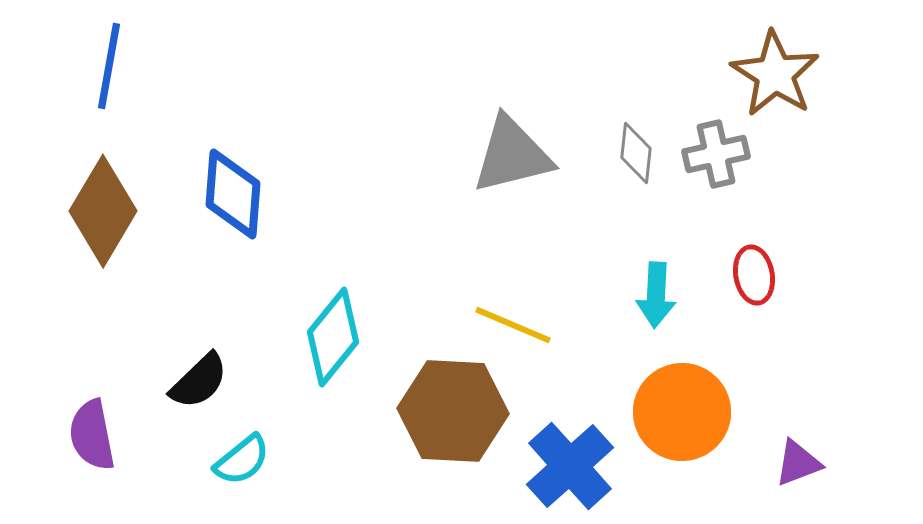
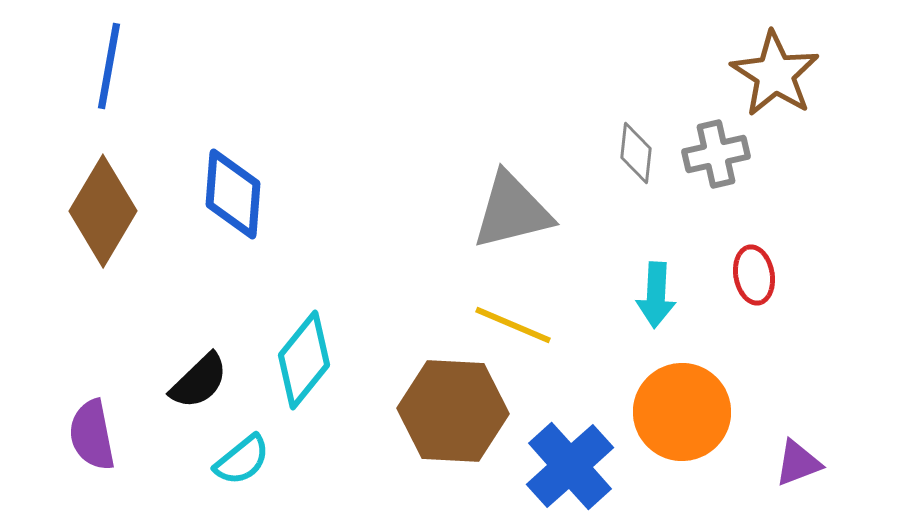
gray triangle: moved 56 px down
cyan diamond: moved 29 px left, 23 px down
